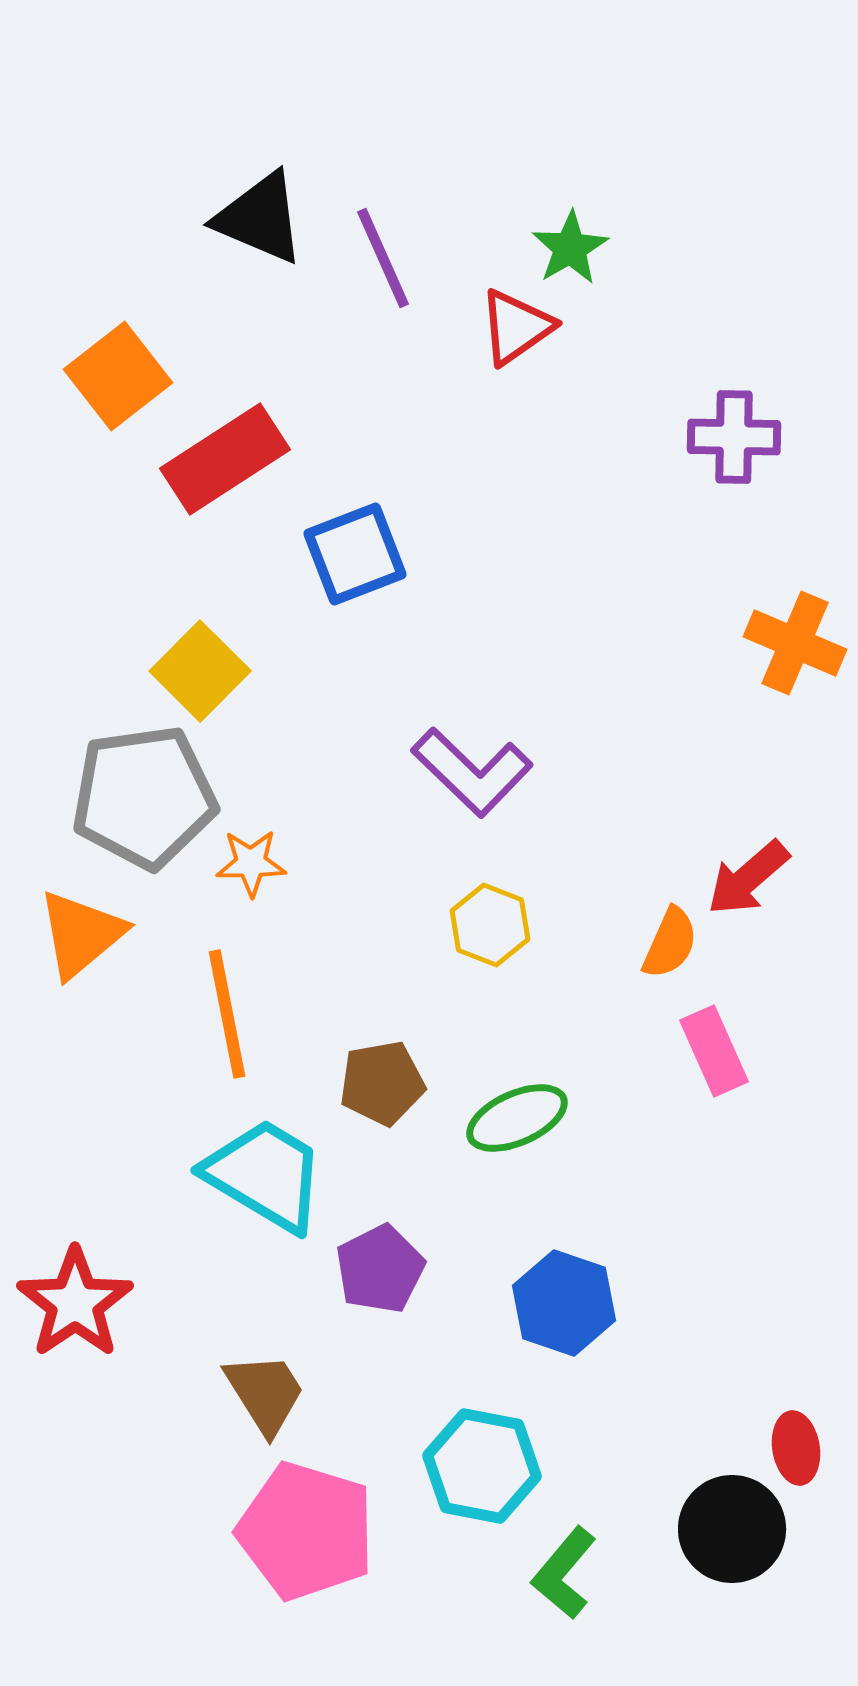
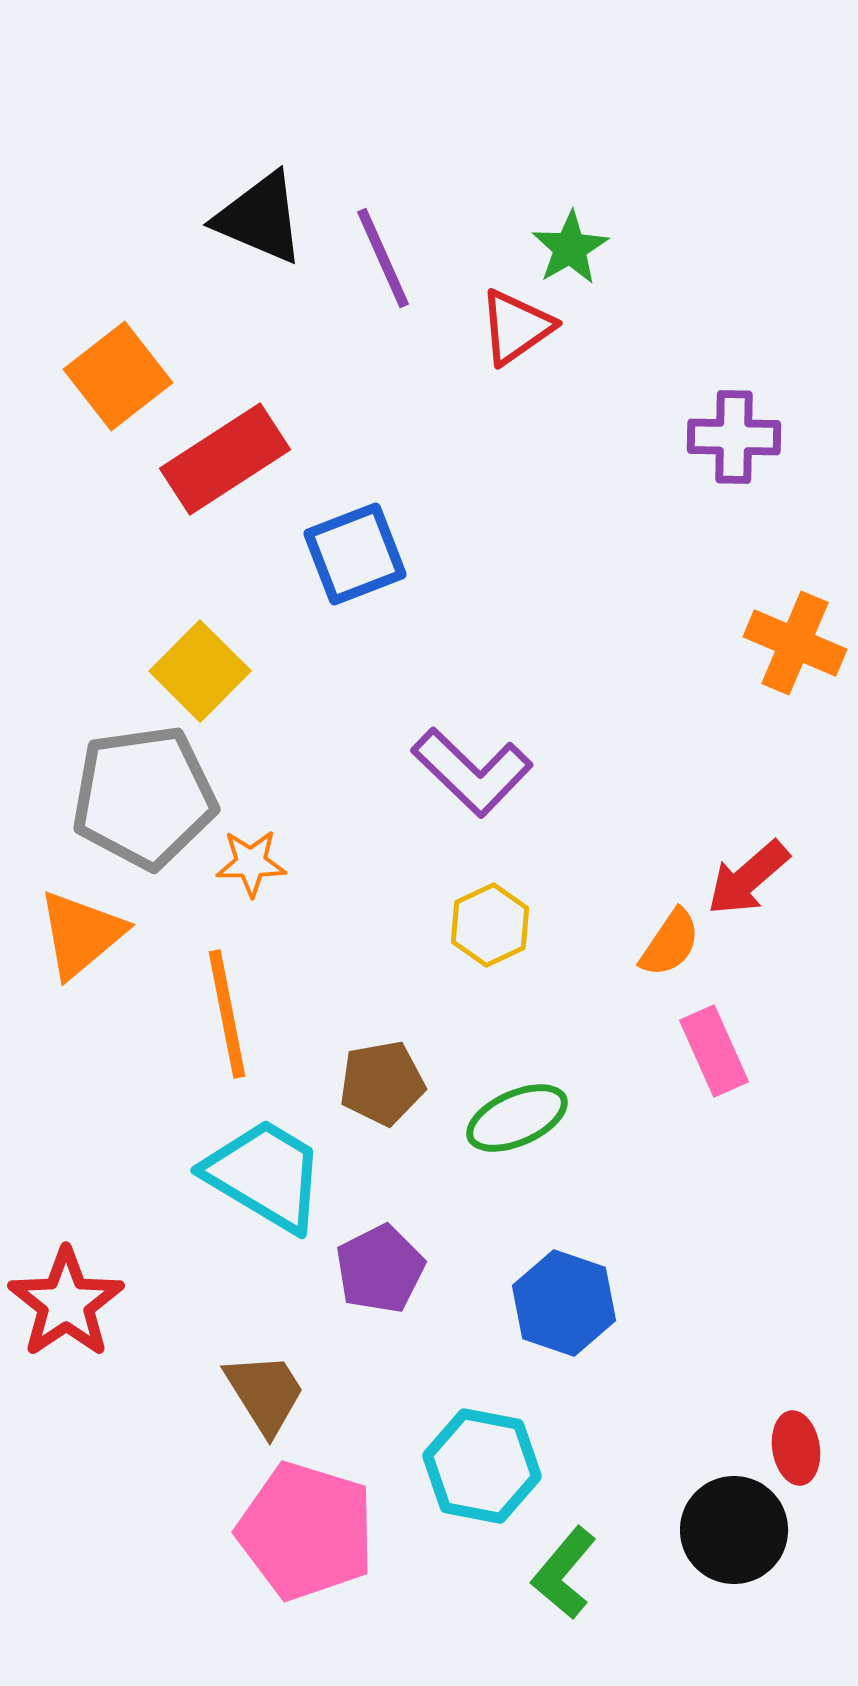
yellow hexagon: rotated 14 degrees clockwise
orange semicircle: rotated 10 degrees clockwise
red star: moved 9 px left
black circle: moved 2 px right, 1 px down
